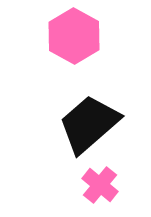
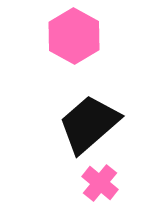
pink cross: moved 2 px up
